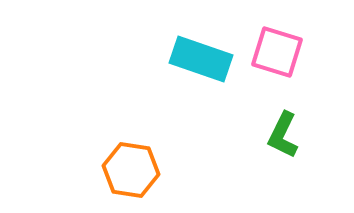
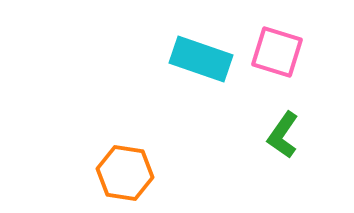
green L-shape: rotated 9 degrees clockwise
orange hexagon: moved 6 px left, 3 px down
